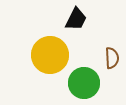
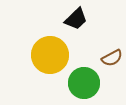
black trapezoid: rotated 20 degrees clockwise
brown semicircle: rotated 65 degrees clockwise
